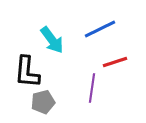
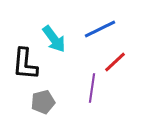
cyan arrow: moved 2 px right, 1 px up
red line: rotated 25 degrees counterclockwise
black L-shape: moved 2 px left, 8 px up
